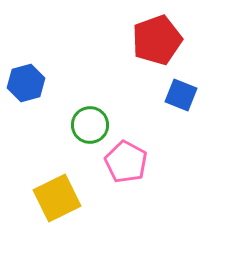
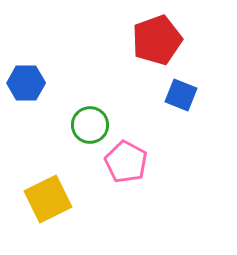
blue hexagon: rotated 15 degrees clockwise
yellow square: moved 9 px left, 1 px down
